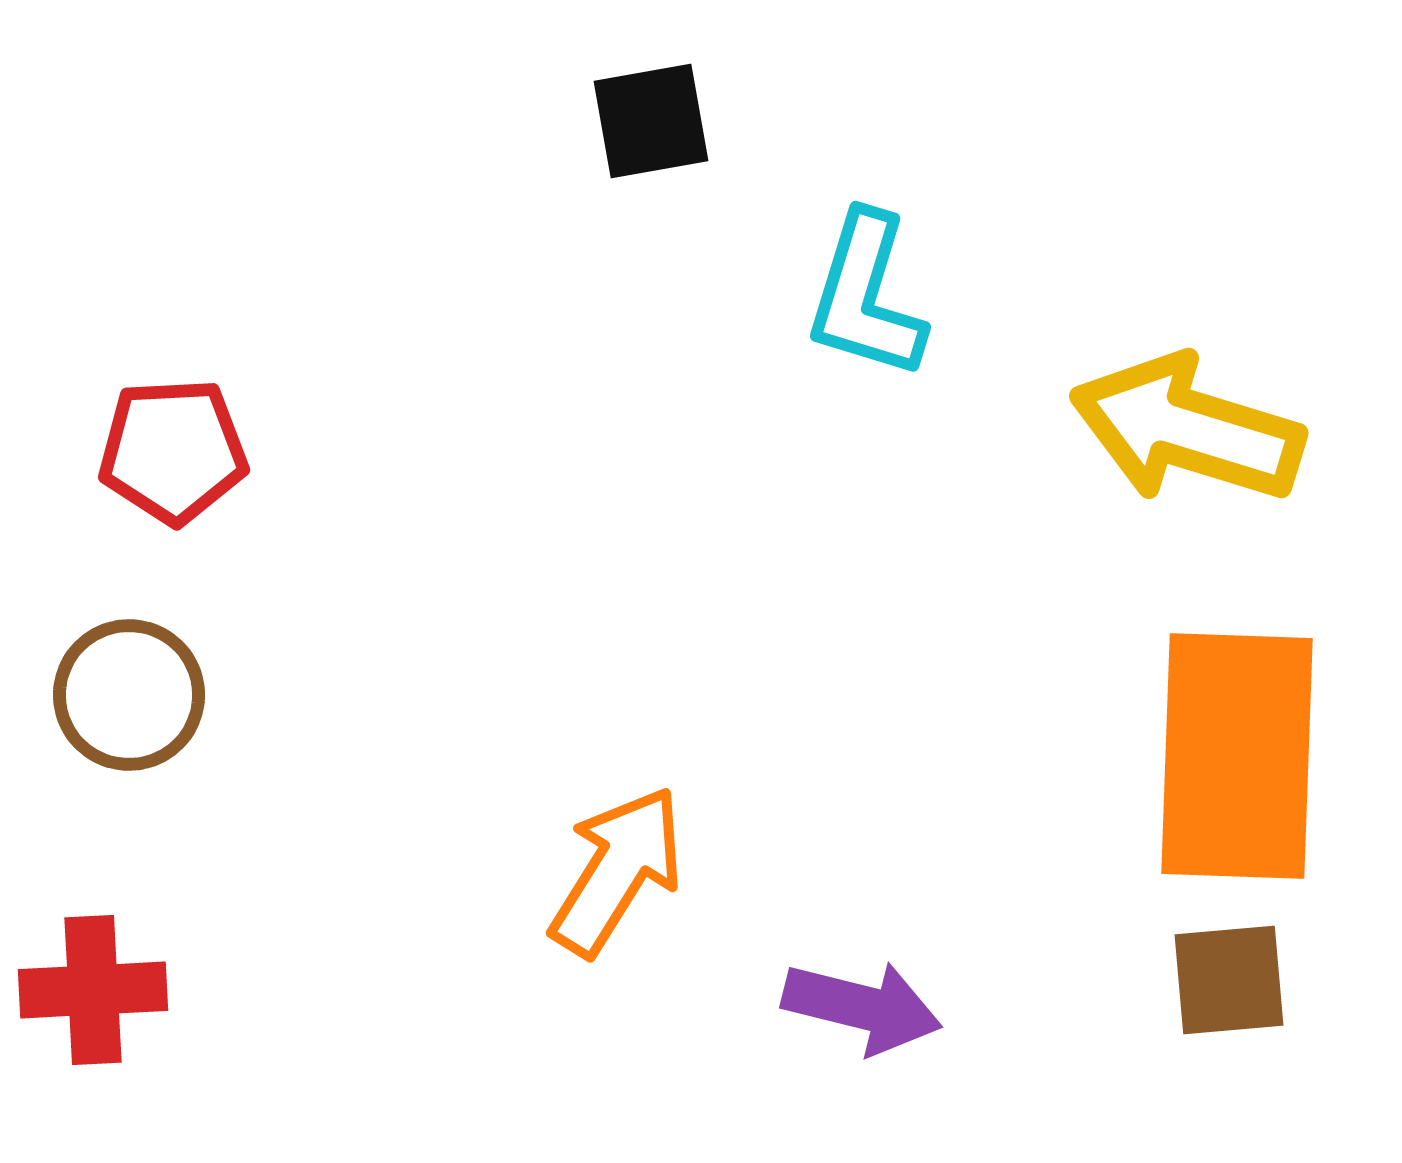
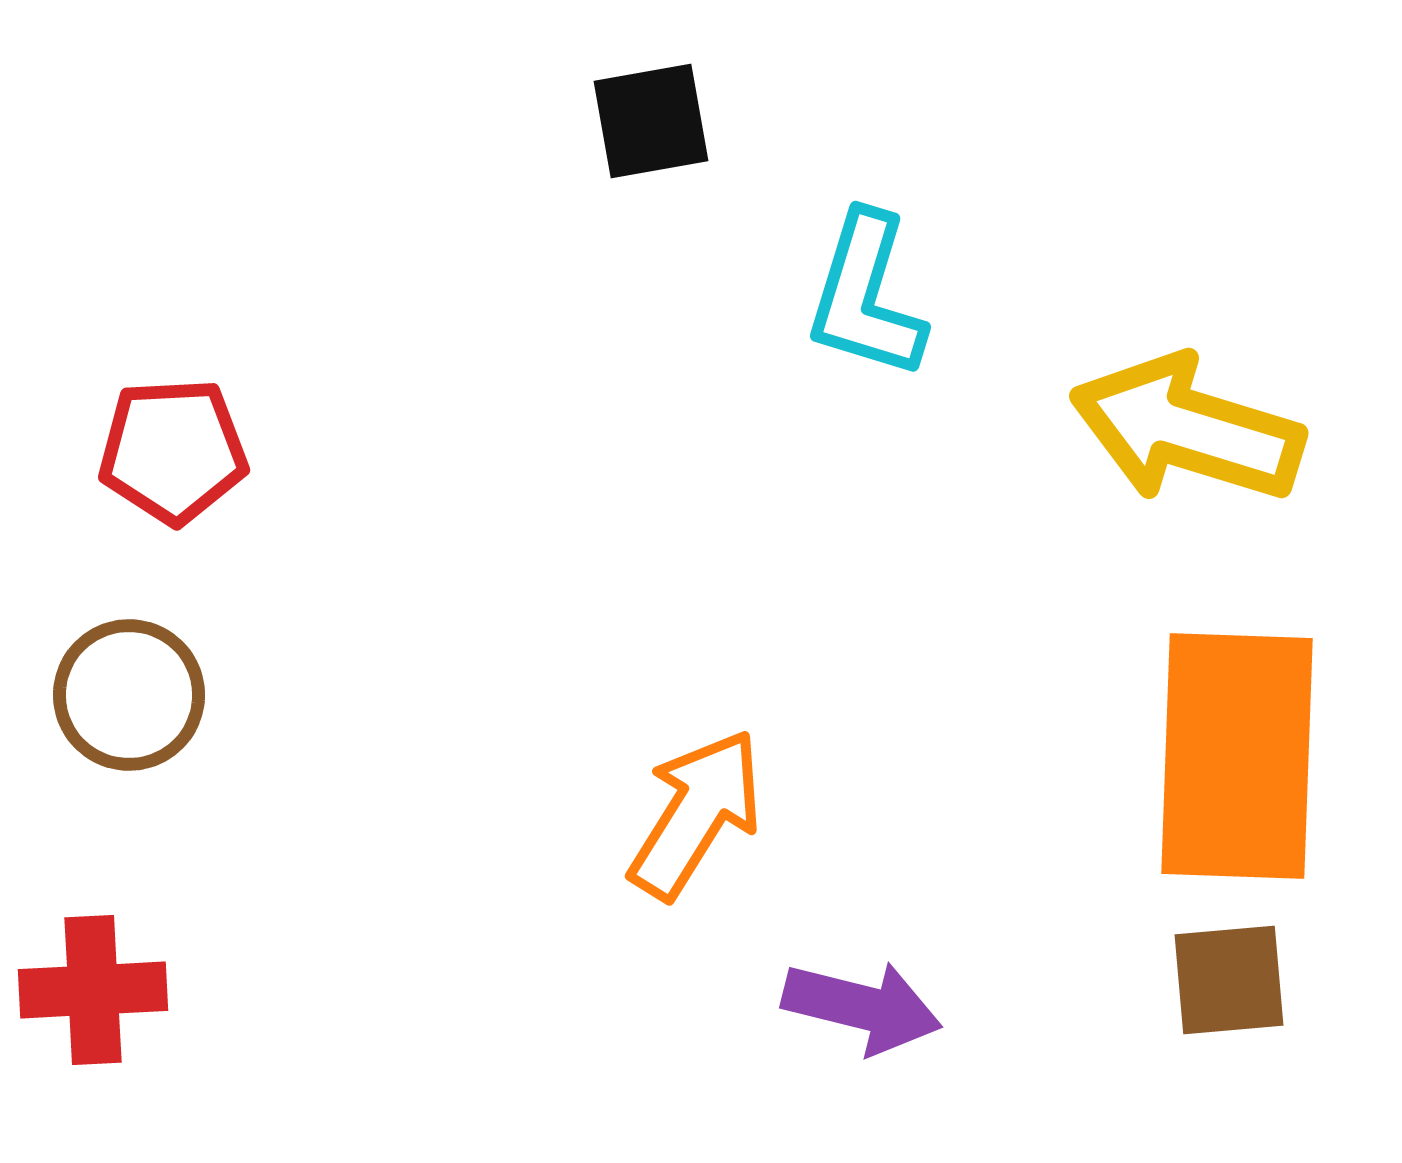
orange arrow: moved 79 px right, 57 px up
